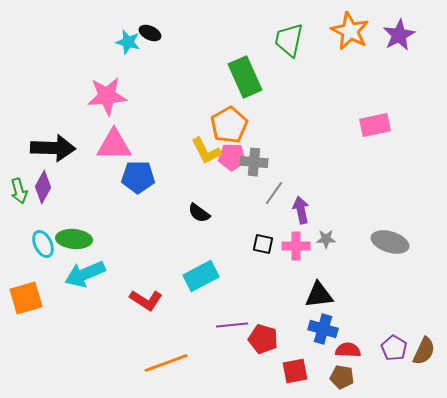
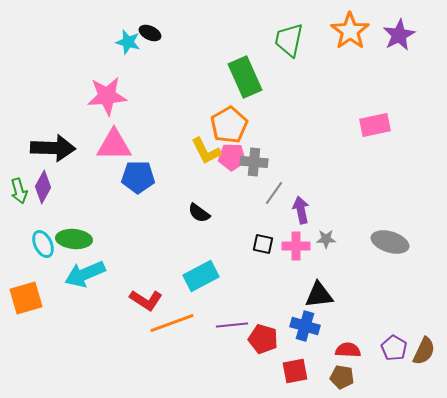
orange star: rotated 9 degrees clockwise
blue cross: moved 18 px left, 3 px up
orange line: moved 6 px right, 40 px up
